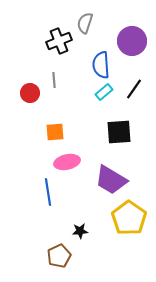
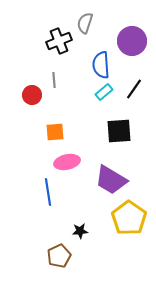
red circle: moved 2 px right, 2 px down
black square: moved 1 px up
